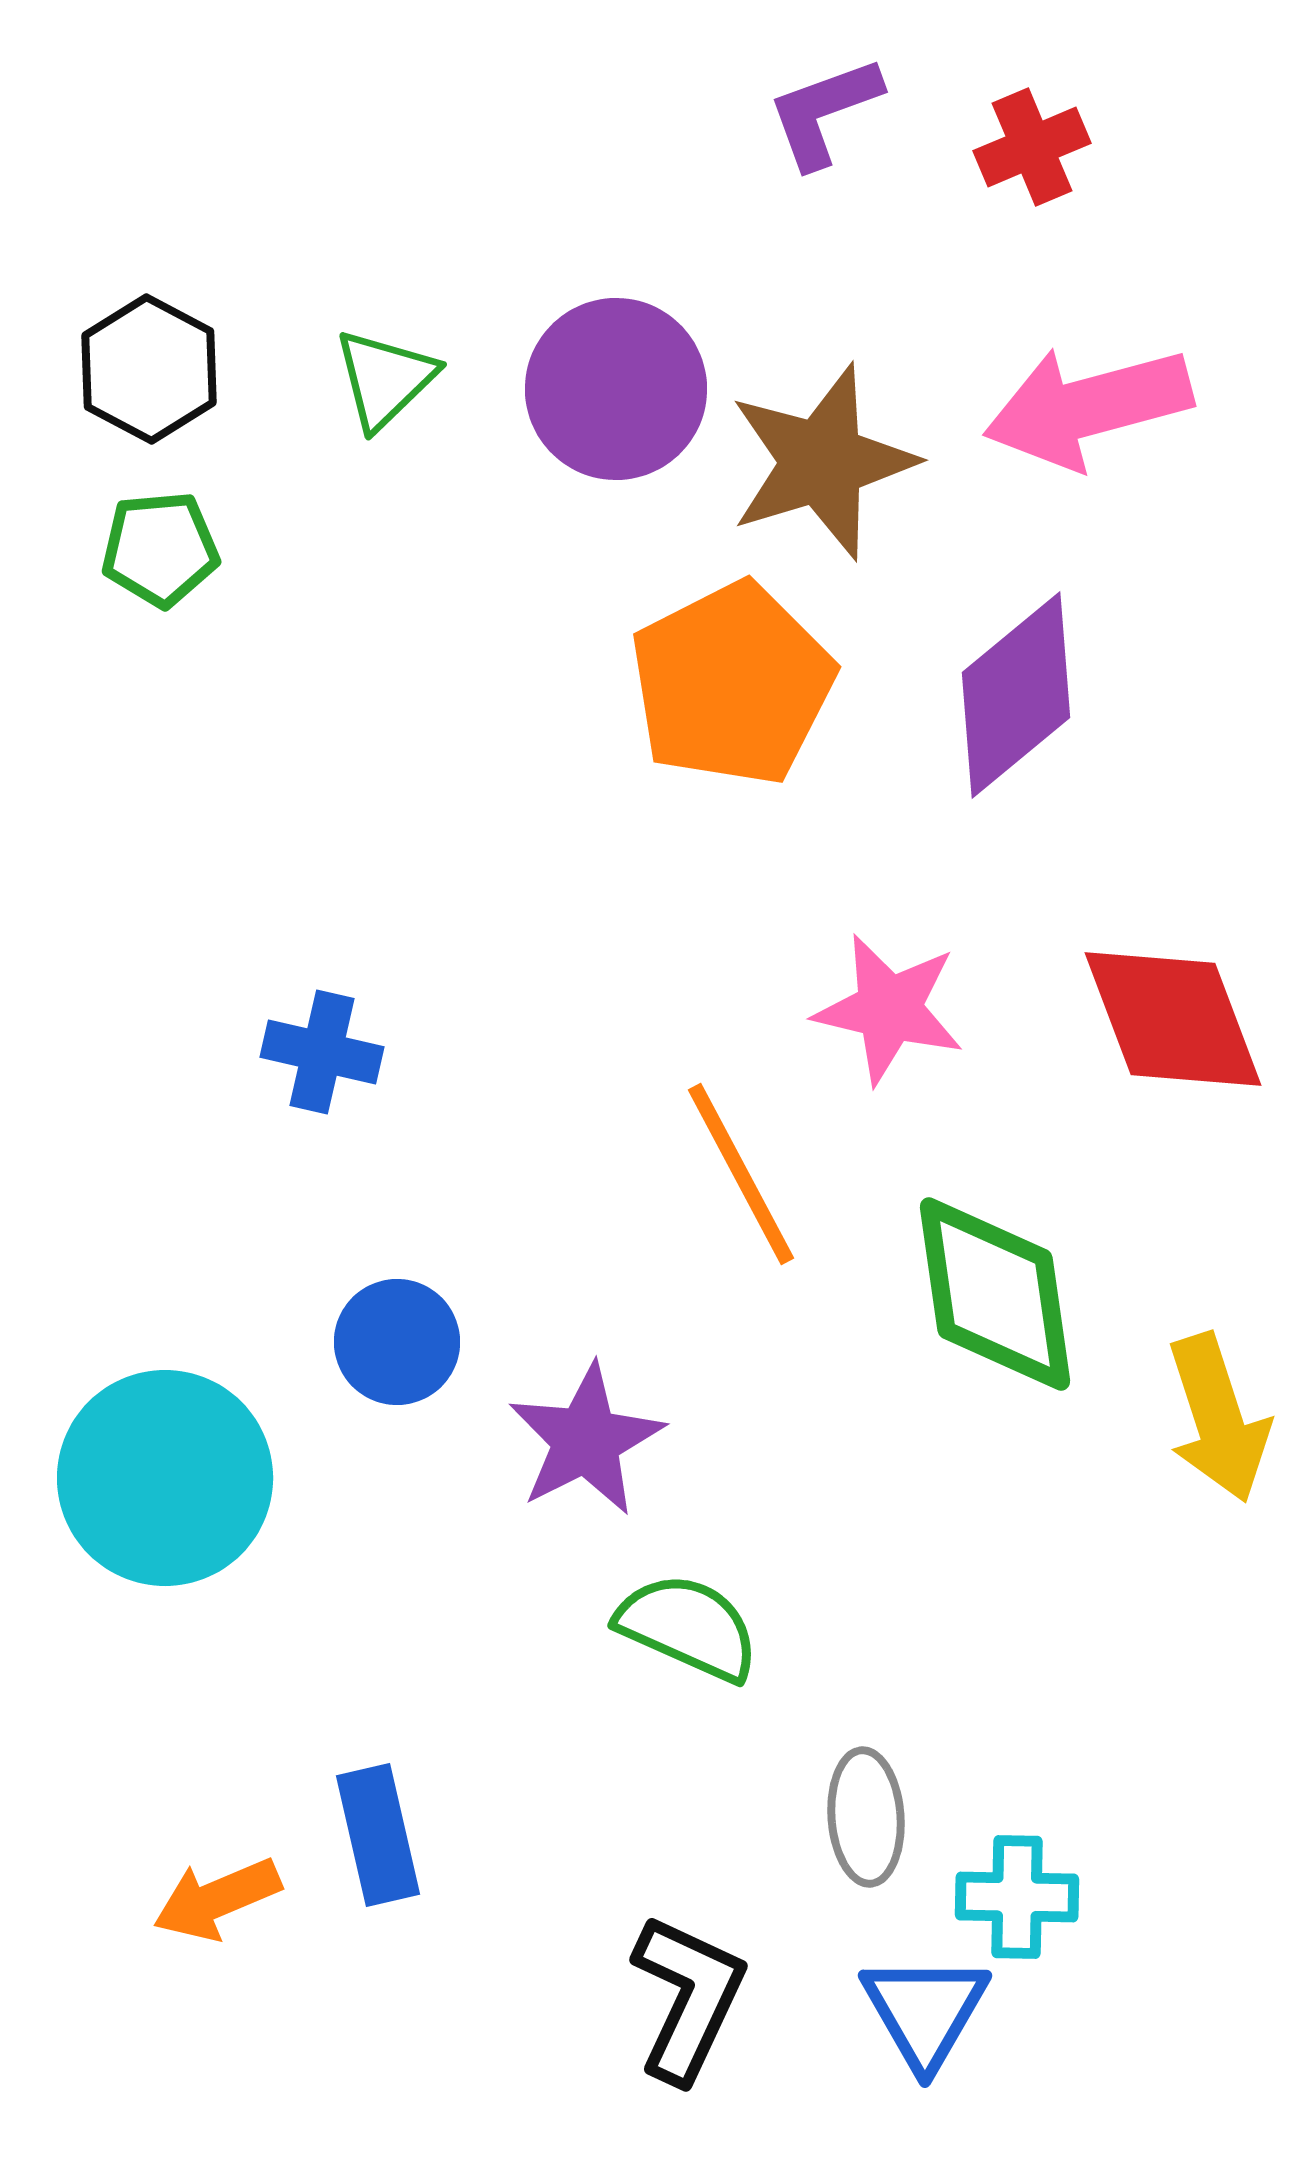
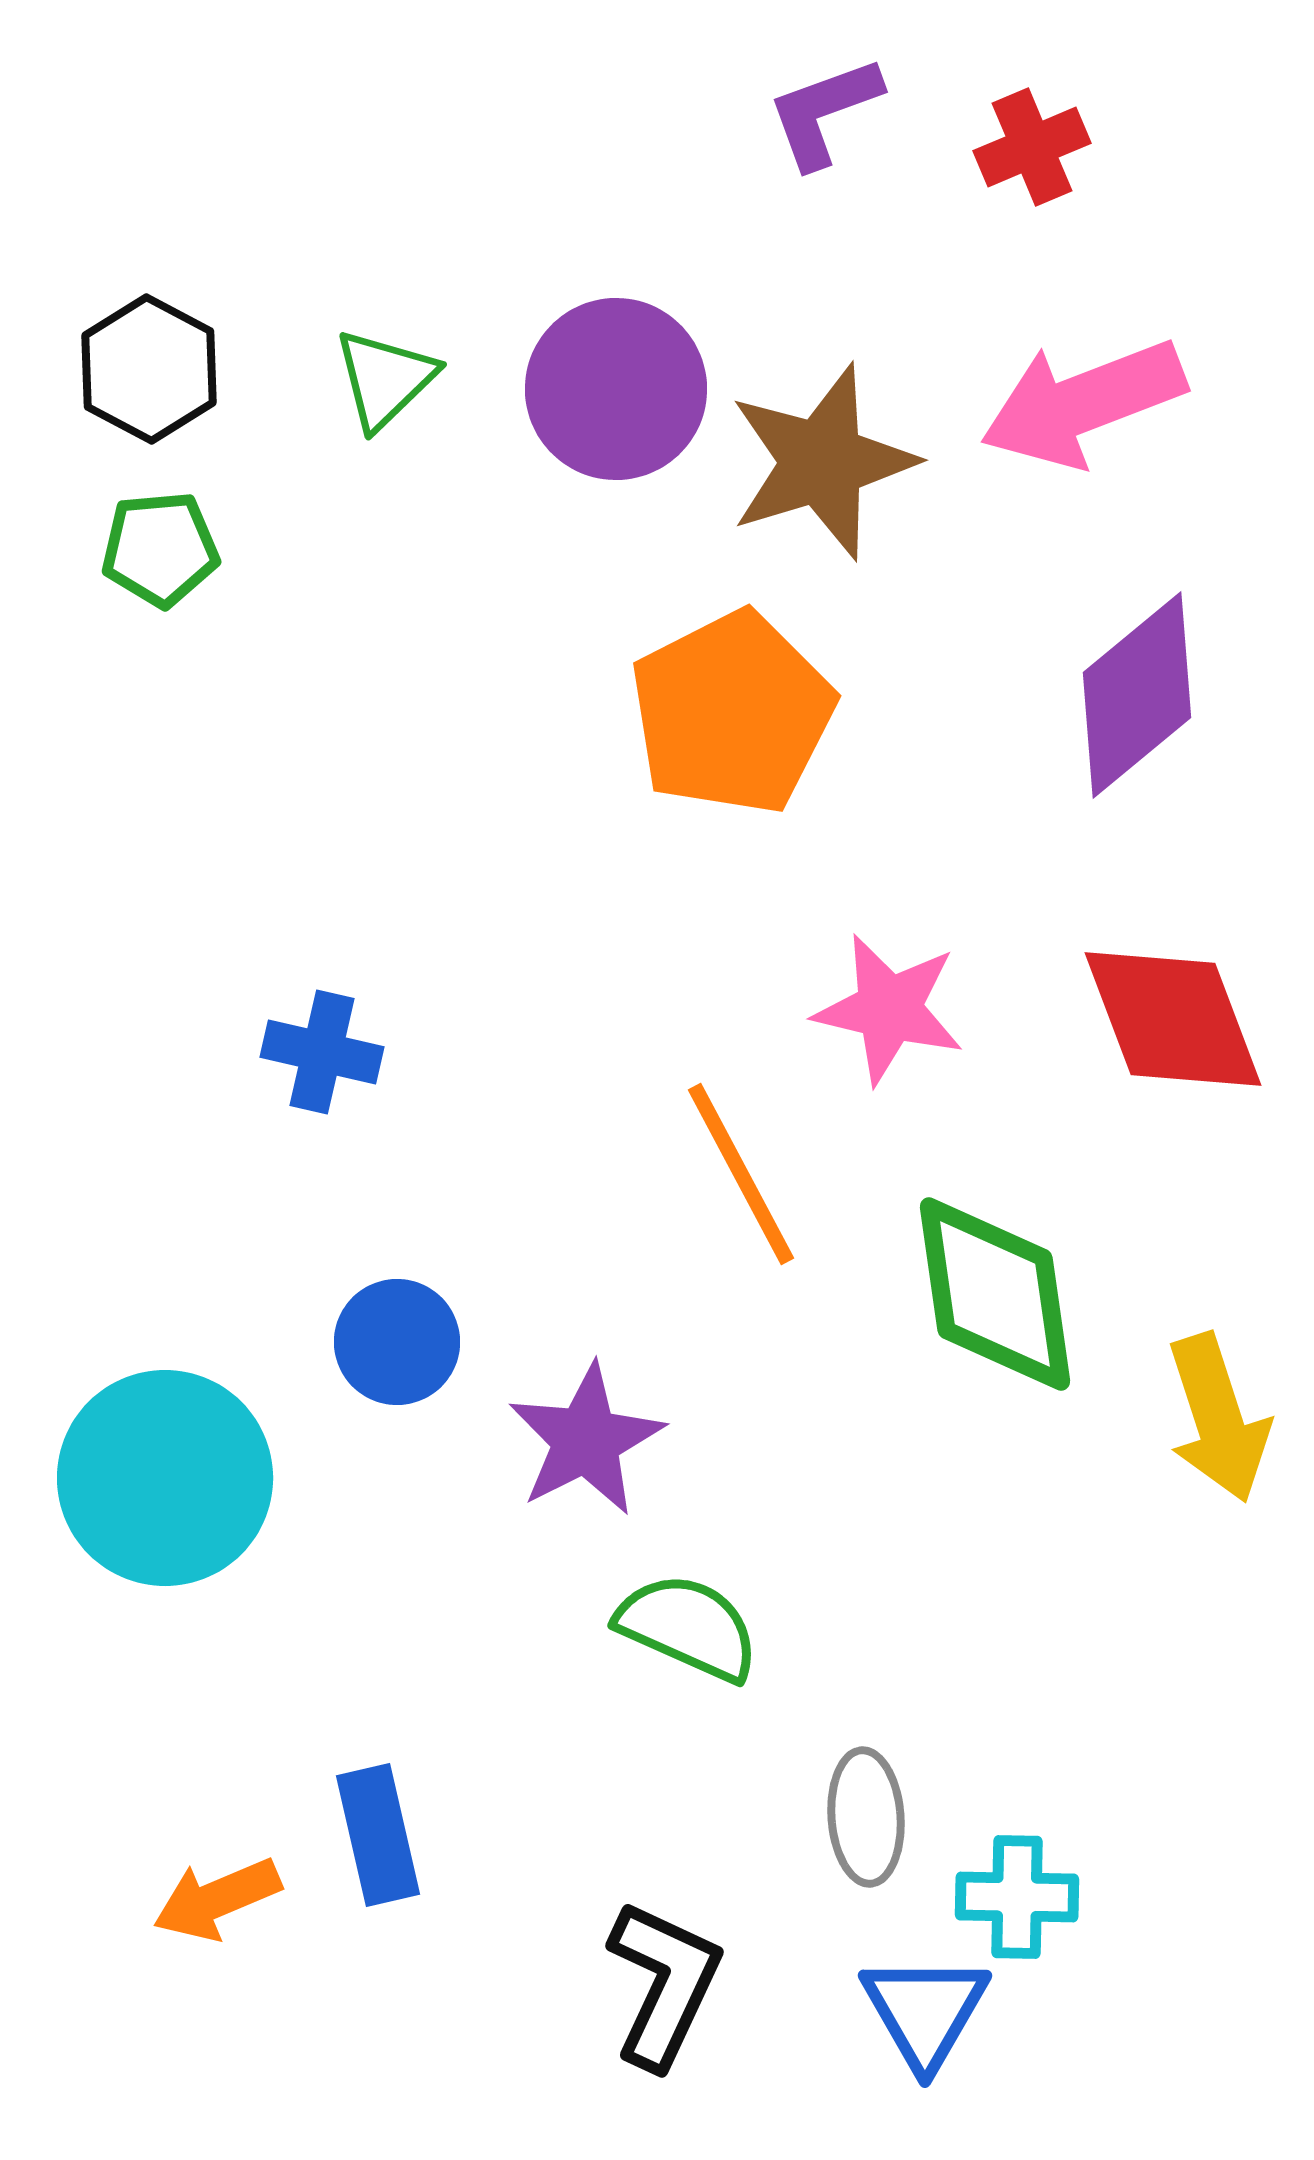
pink arrow: moved 5 px left, 4 px up; rotated 6 degrees counterclockwise
orange pentagon: moved 29 px down
purple diamond: moved 121 px right
black L-shape: moved 24 px left, 14 px up
